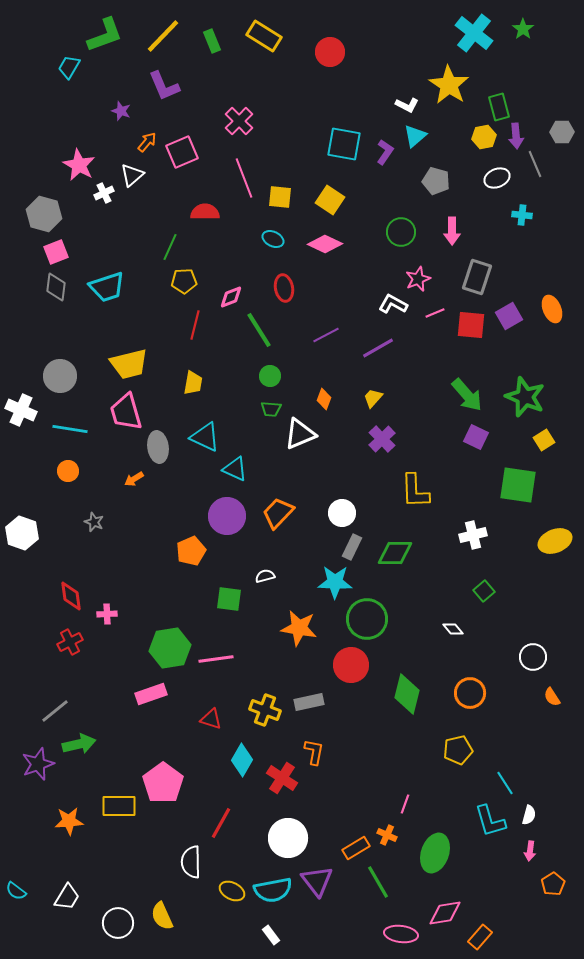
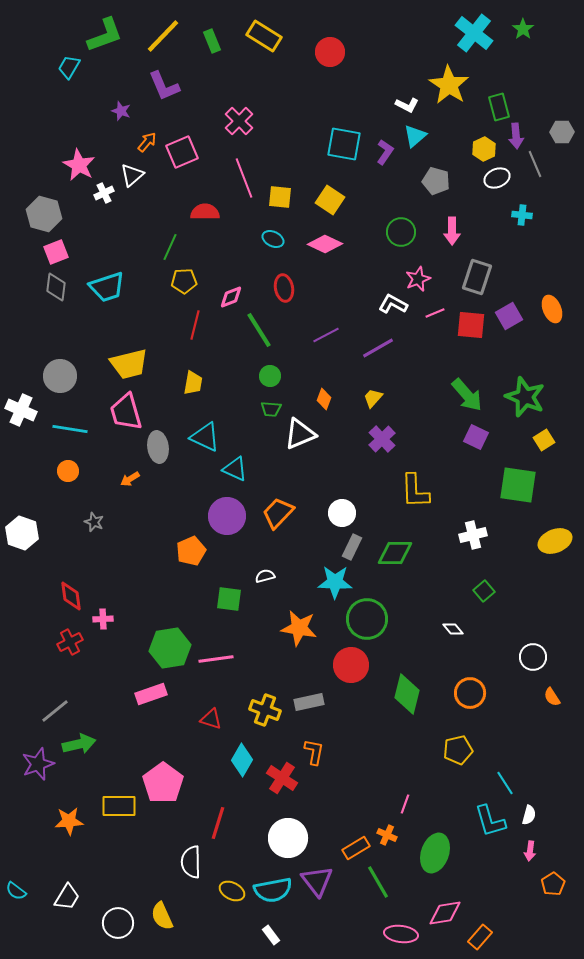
yellow hexagon at (484, 137): moved 12 px down; rotated 15 degrees counterclockwise
orange arrow at (134, 479): moved 4 px left
pink cross at (107, 614): moved 4 px left, 5 px down
red line at (221, 823): moved 3 px left; rotated 12 degrees counterclockwise
